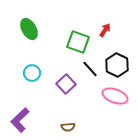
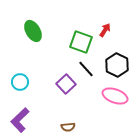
green ellipse: moved 4 px right, 2 px down
green square: moved 3 px right
black line: moved 4 px left
cyan circle: moved 12 px left, 9 px down
